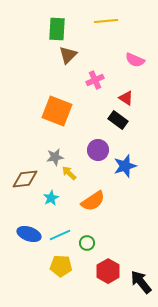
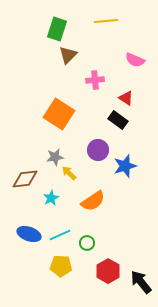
green rectangle: rotated 15 degrees clockwise
pink cross: rotated 18 degrees clockwise
orange square: moved 2 px right, 3 px down; rotated 12 degrees clockwise
